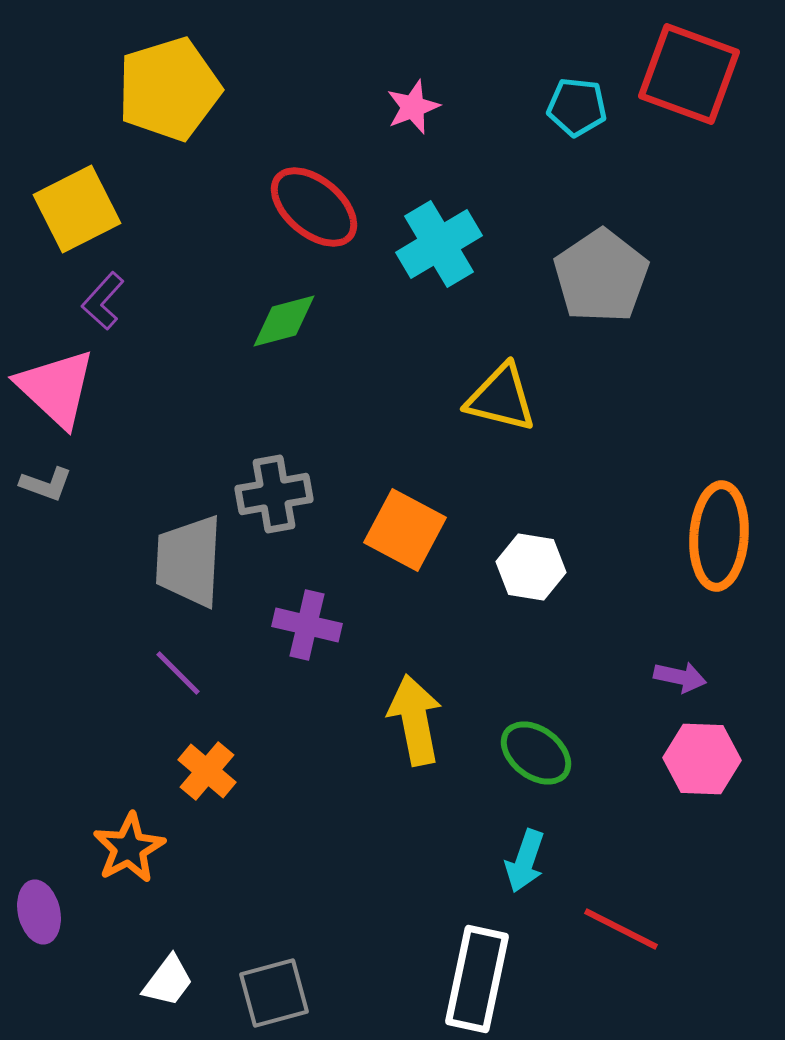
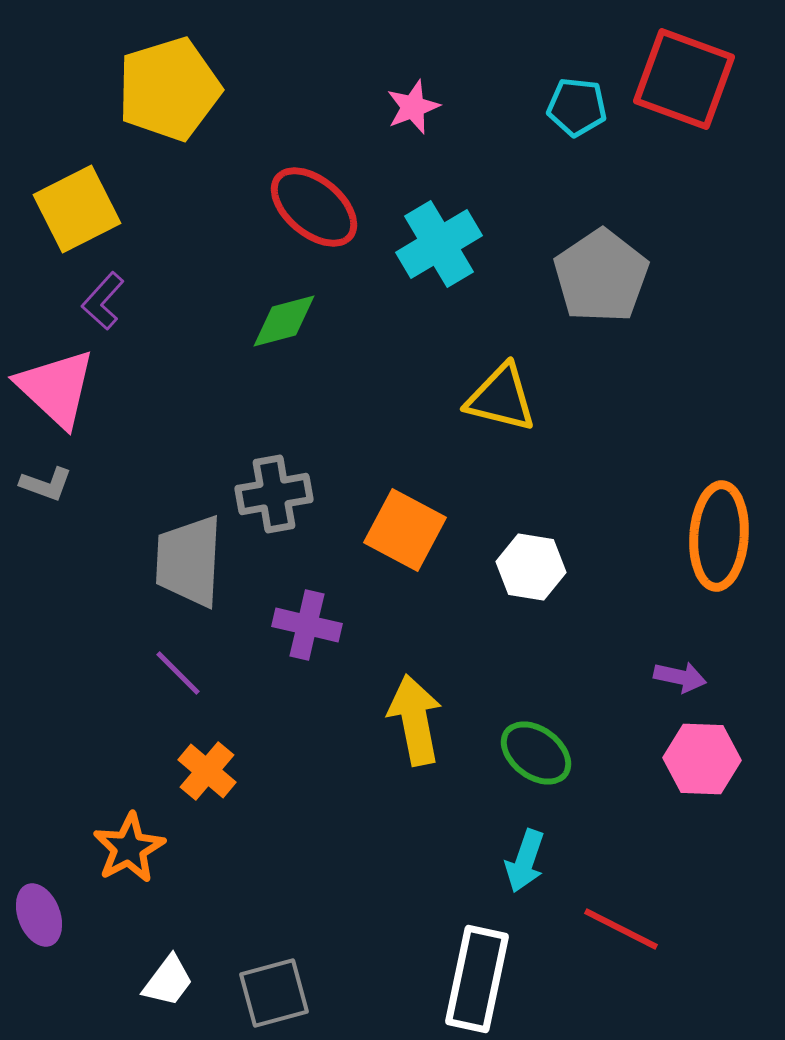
red square: moved 5 px left, 5 px down
purple ellipse: moved 3 px down; rotated 8 degrees counterclockwise
